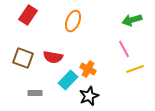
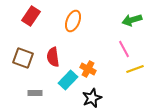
red rectangle: moved 3 px right, 1 px down
red semicircle: rotated 72 degrees clockwise
black star: moved 3 px right, 2 px down
